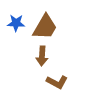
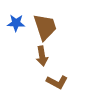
brown trapezoid: rotated 48 degrees counterclockwise
brown arrow: rotated 12 degrees counterclockwise
